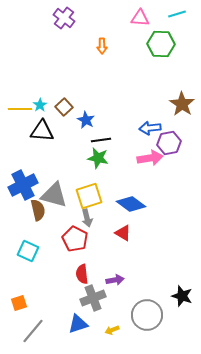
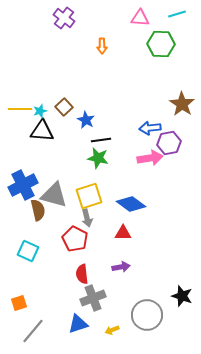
cyan star: moved 6 px down; rotated 16 degrees clockwise
red triangle: rotated 30 degrees counterclockwise
purple arrow: moved 6 px right, 13 px up
